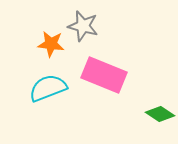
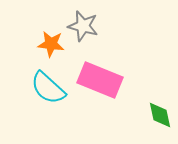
pink rectangle: moved 4 px left, 5 px down
cyan semicircle: rotated 117 degrees counterclockwise
green diamond: moved 1 px down; rotated 44 degrees clockwise
